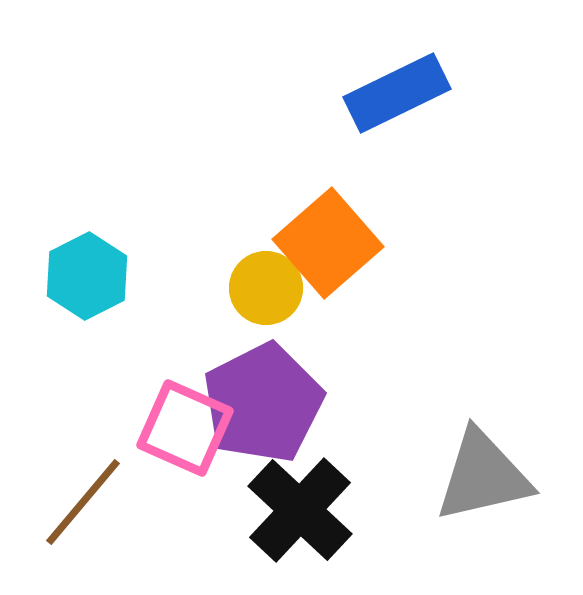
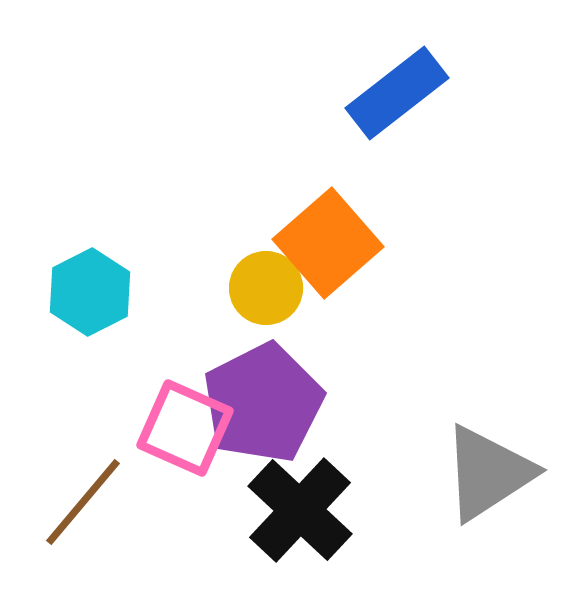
blue rectangle: rotated 12 degrees counterclockwise
cyan hexagon: moved 3 px right, 16 px down
gray triangle: moved 5 px right, 3 px up; rotated 20 degrees counterclockwise
